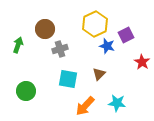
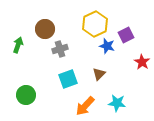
cyan square: rotated 30 degrees counterclockwise
green circle: moved 4 px down
